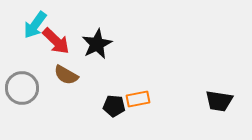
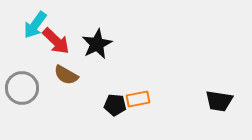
black pentagon: moved 1 px right, 1 px up
